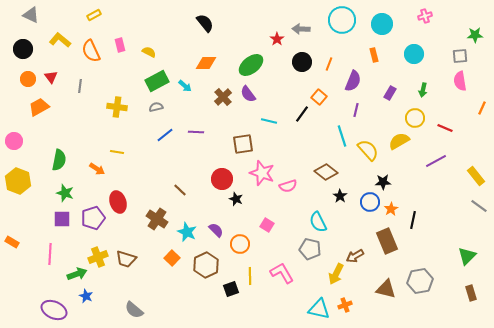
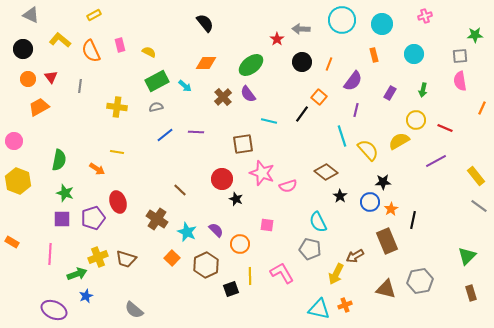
purple semicircle at (353, 81): rotated 15 degrees clockwise
yellow circle at (415, 118): moved 1 px right, 2 px down
pink square at (267, 225): rotated 24 degrees counterclockwise
blue star at (86, 296): rotated 24 degrees clockwise
